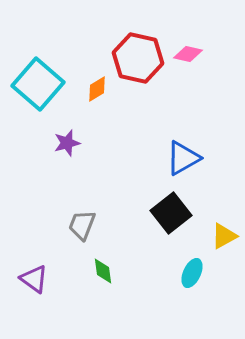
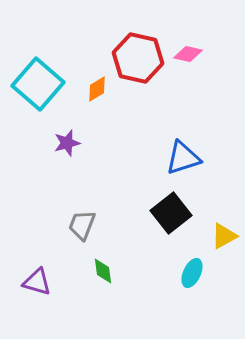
blue triangle: rotated 12 degrees clockwise
purple triangle: moved 3 px right, 3 px down; rotated 20 degrees counterclockwise
